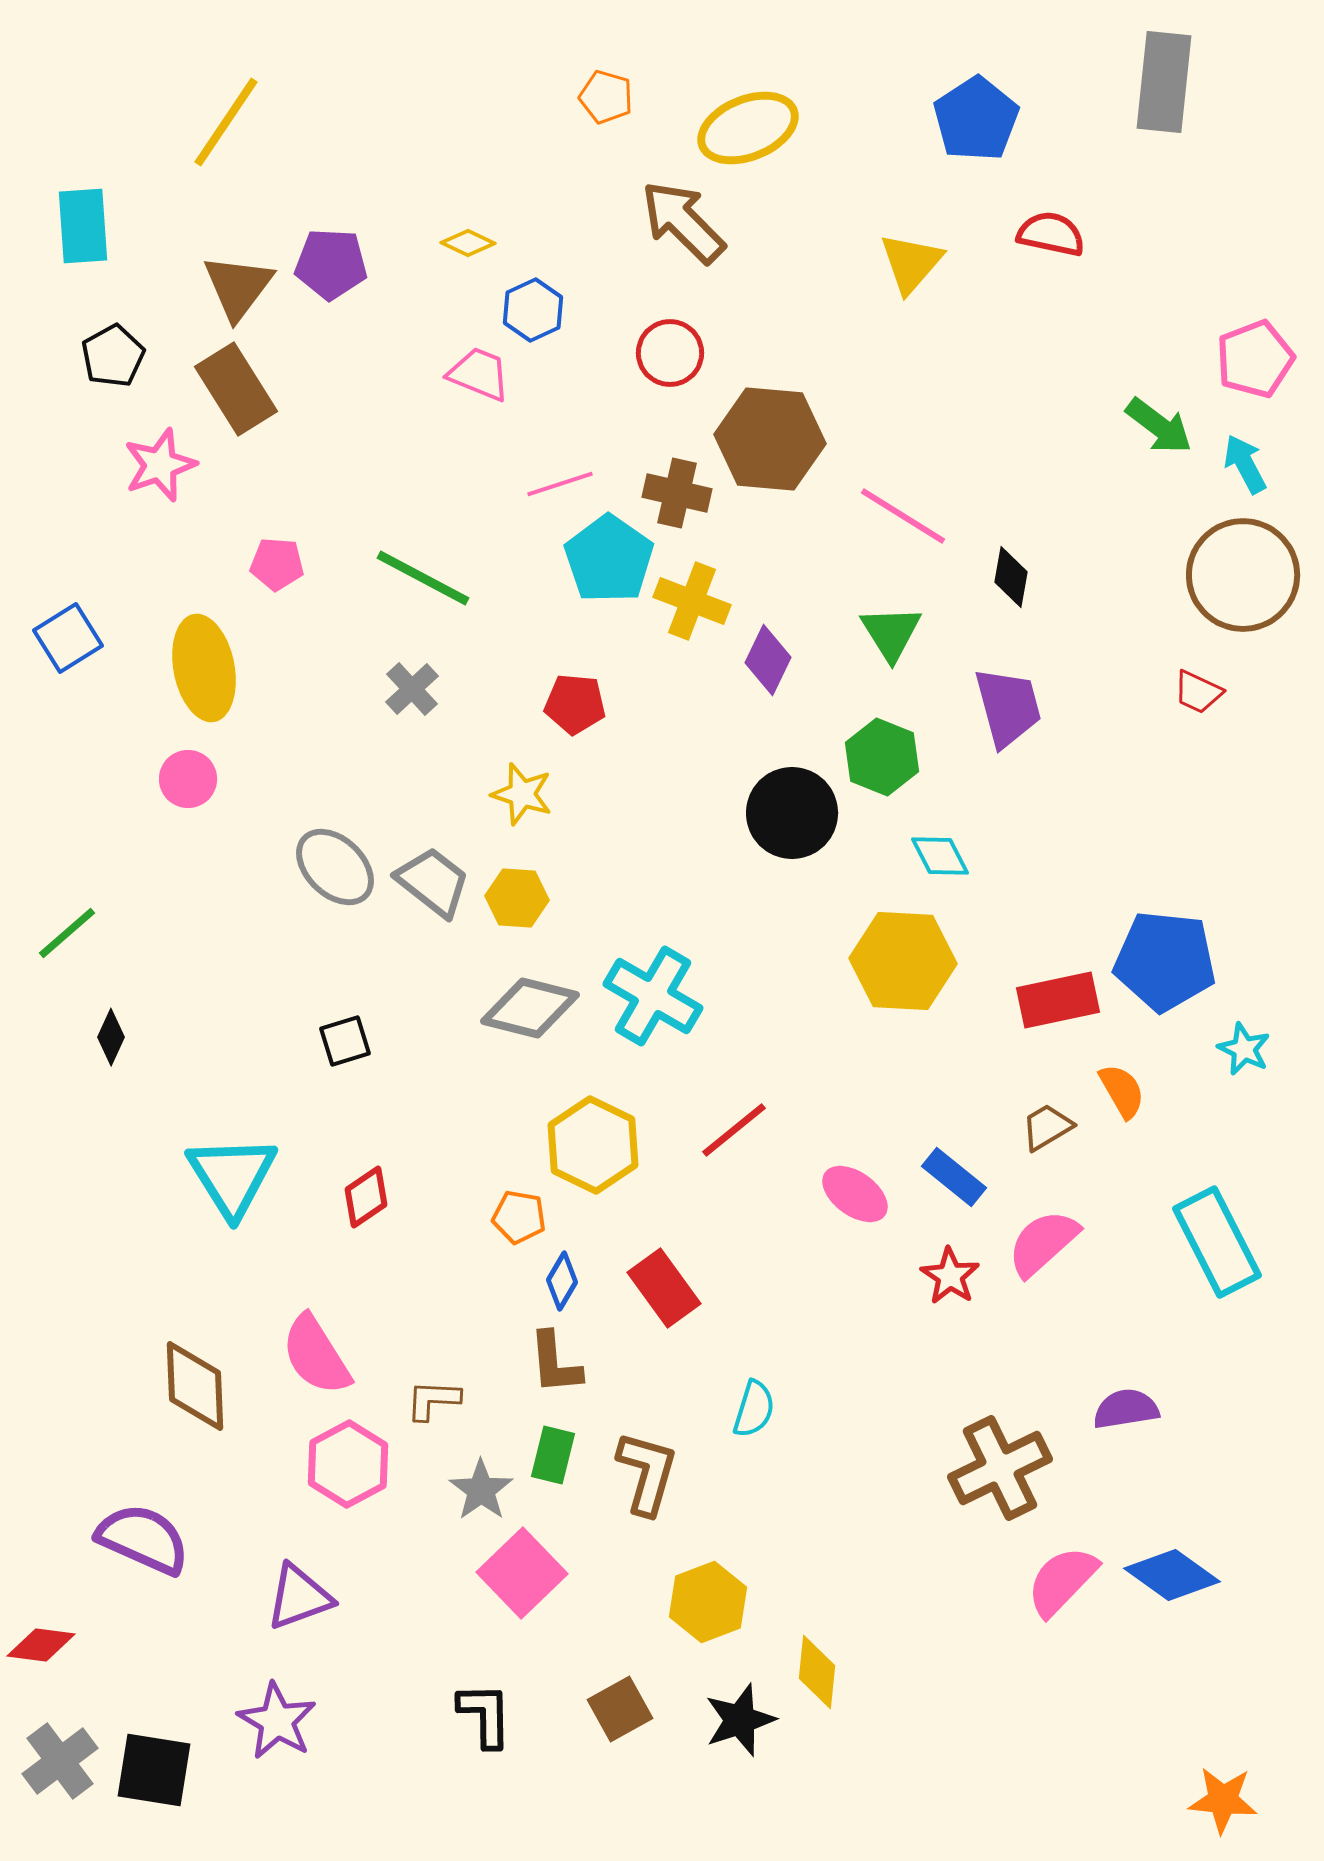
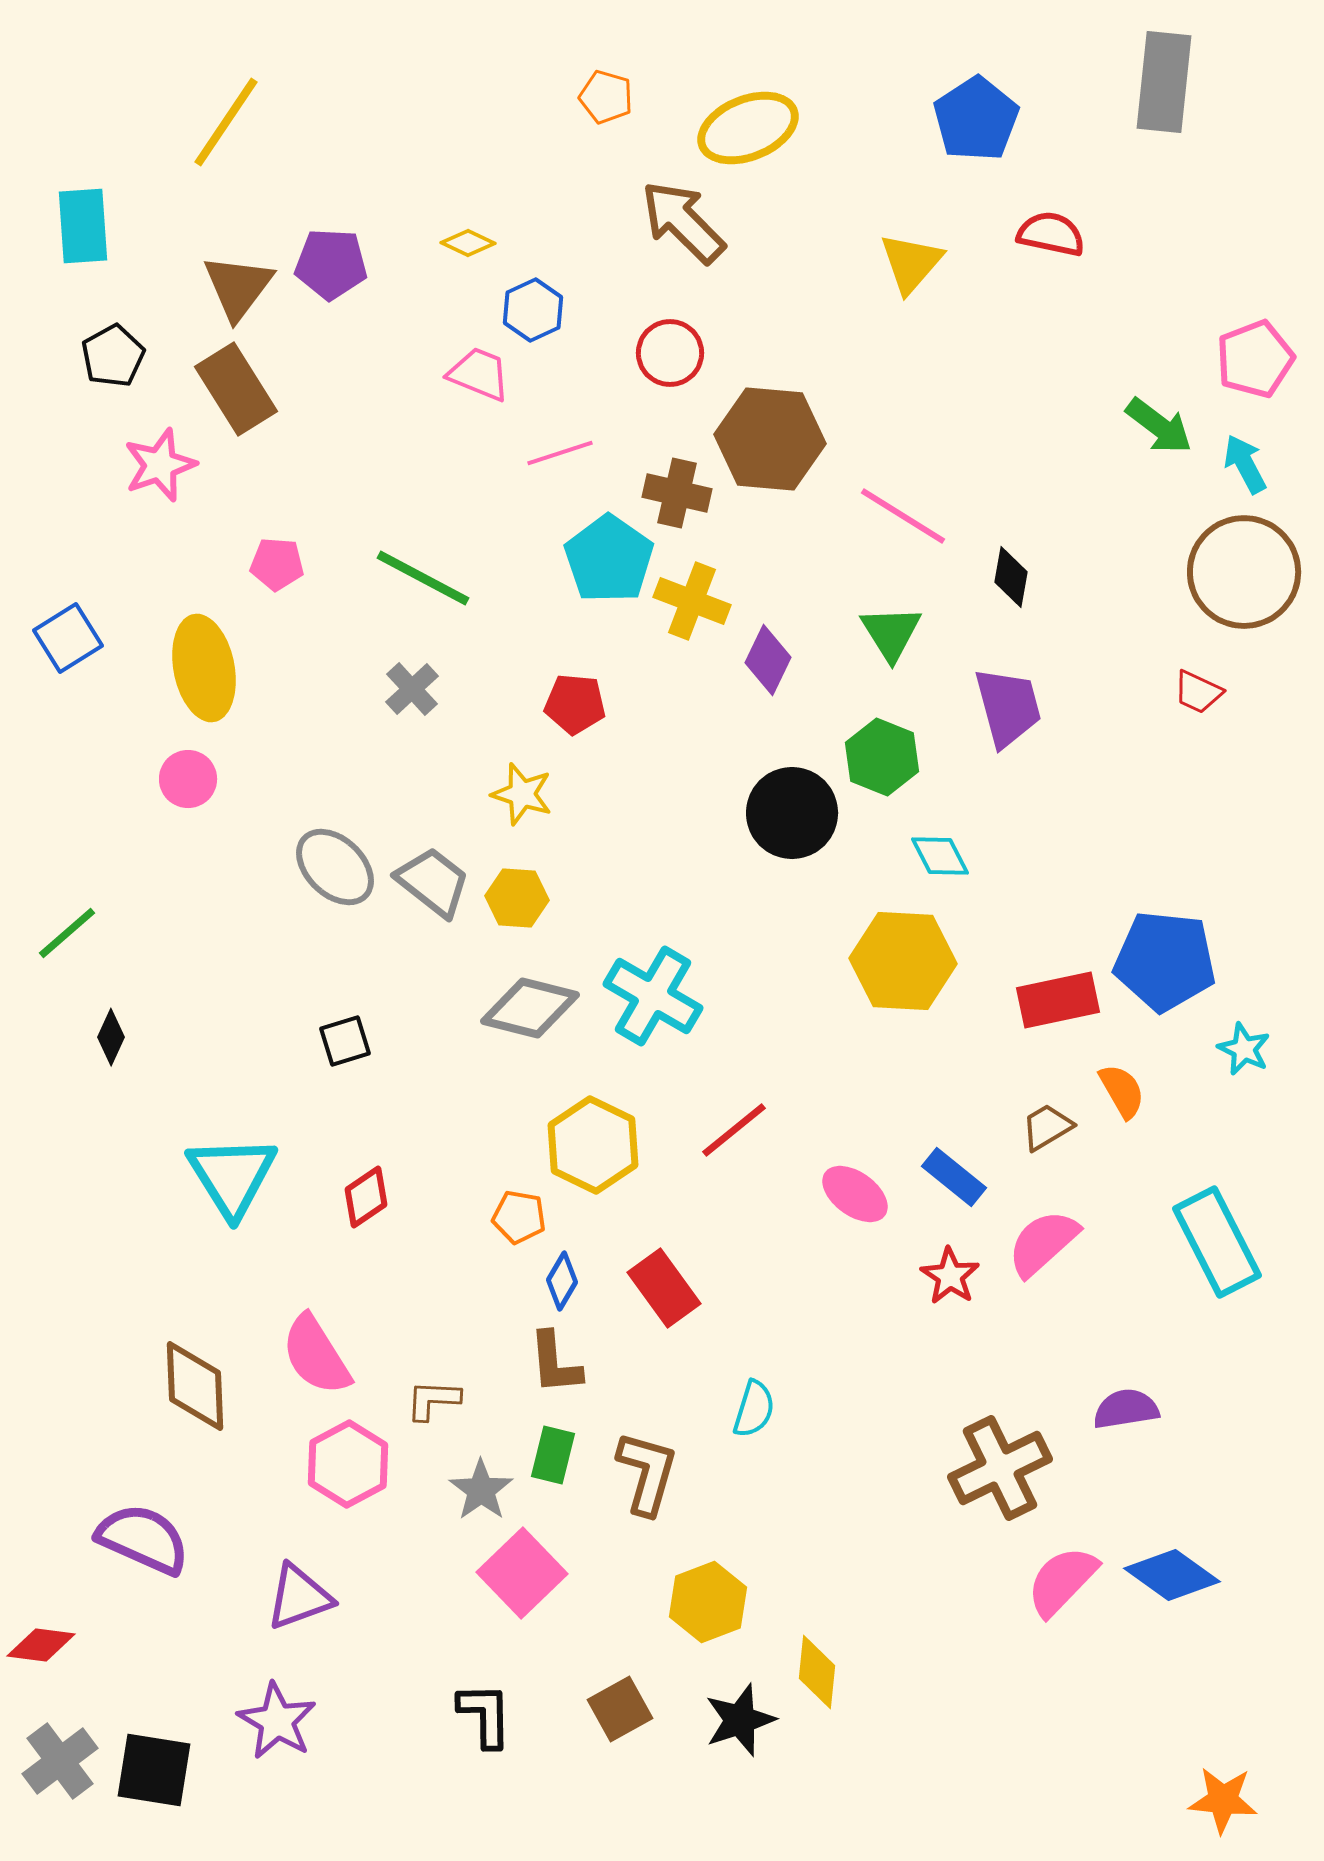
pink line at (560, 484): moved 31 px up
brown circle at (1243, 575): moved 1 px right, 3 px up
